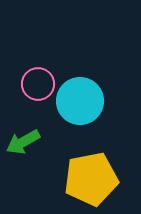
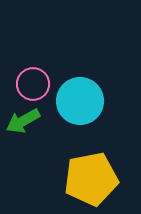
pink circle: moved 5 px left
green arrow: moved 21 px up
